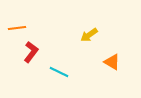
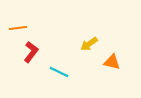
orange line: moved 1 px right
yellow arrow: moved 9 px down
orange triangle: rotated 18 degrees counterclockwise
